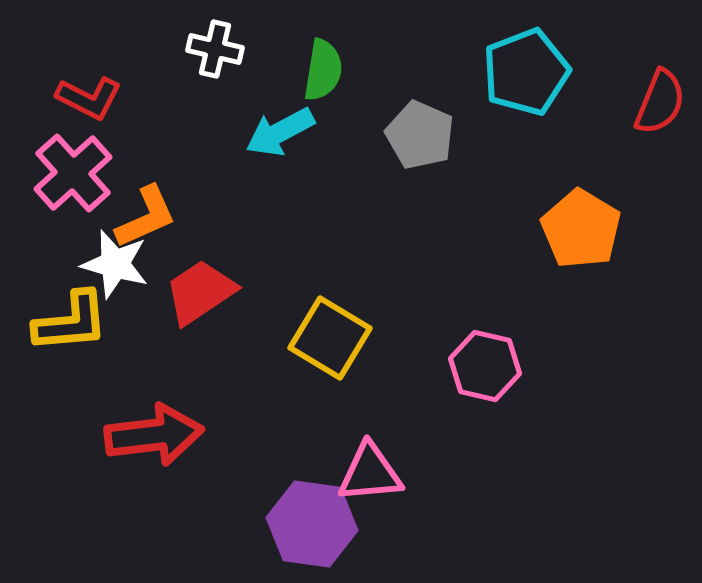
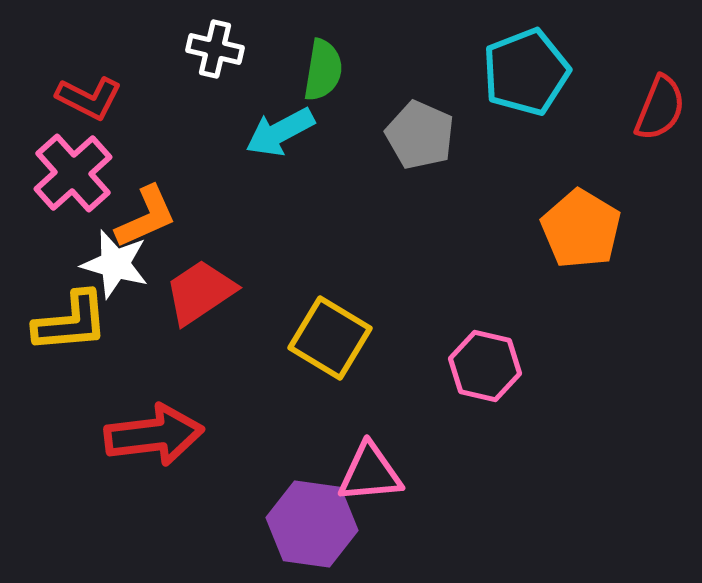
red semicircle: moved 6 px down
